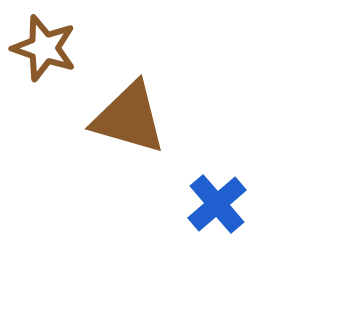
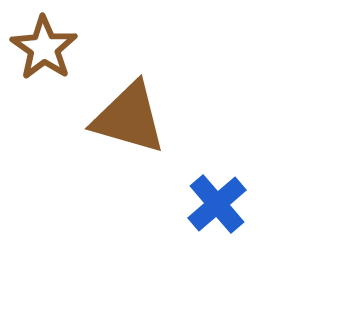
brown star: rotated 16 degrees clockwise
